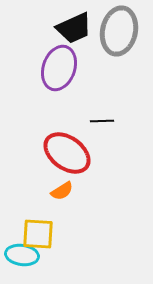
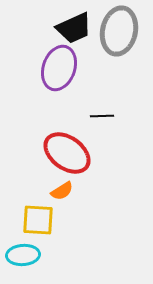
black line: moved 5 px up
yellow square: moved 14 px up
cyan ellipse: moved 1 px right; rotated 12 degrees counterclockwise
